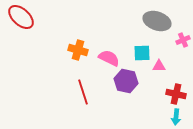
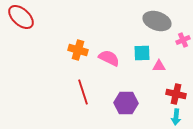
purple hexagon: moved 22 px down; rotated 10 degrees counterclockwise
